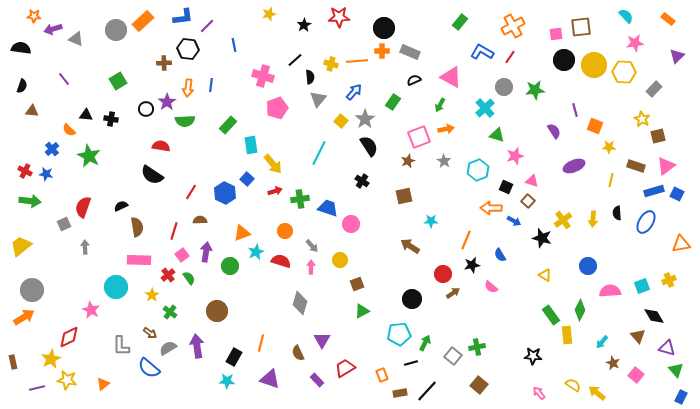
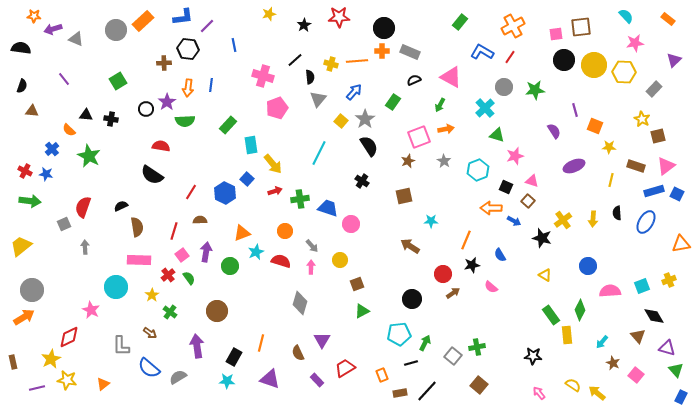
purple triangle at (677, 56): moved 3 px left, 4 px down
gray semicircle at (168, 348): moved 10 px right, 29 px down
